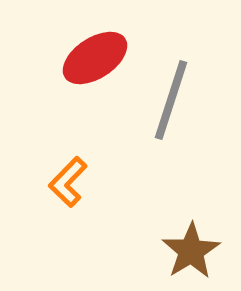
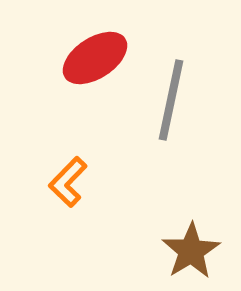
gray line: rotated 6 degrees counterclockwise
